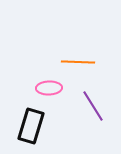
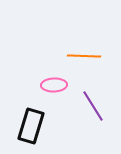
orange line: moved 6 px right, 6 px up
pink ellipse: moved 5 px right, 3 px up
